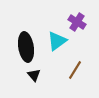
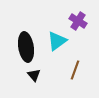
purple cross: moved 1 px right, 1 px up
brown line: rotated 12 degrees counterclockwise
